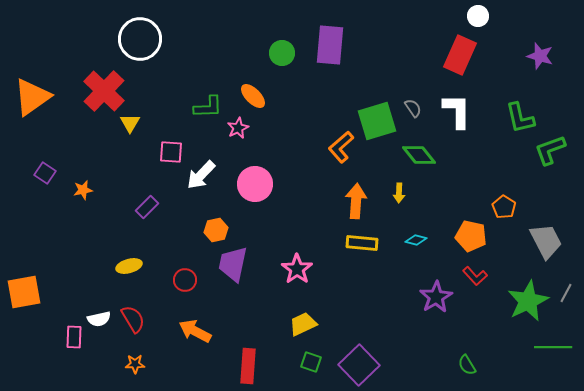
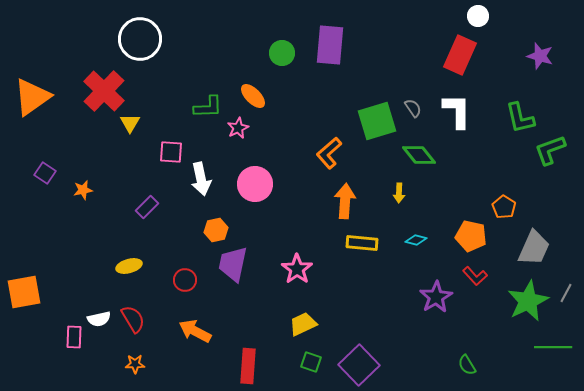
orange L-shape at (341, 147): moved 12 px left, 6 px down
white arrow at (201, 175): moved 4 px down; rotated 56 degrees counterclockwise
orange arrow at (356, 201): moved 11 px left
gray trapezoid at (546, 241): moved 12 px left, 7 px down; rotated 51 degrees clockwise
